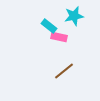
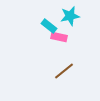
cyan star: moved 4 px left
